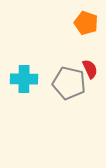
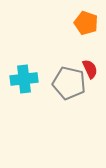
cyan cross: rotated 8 degrees counterclockwise
